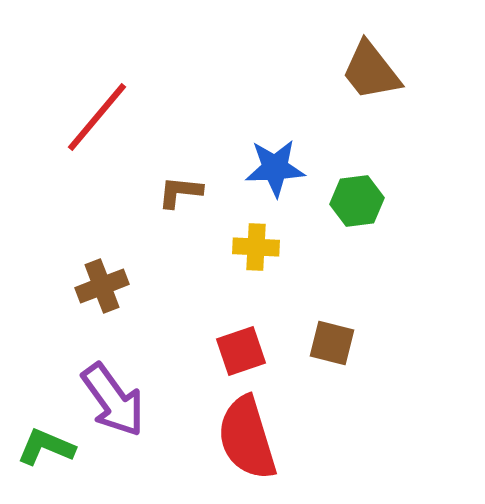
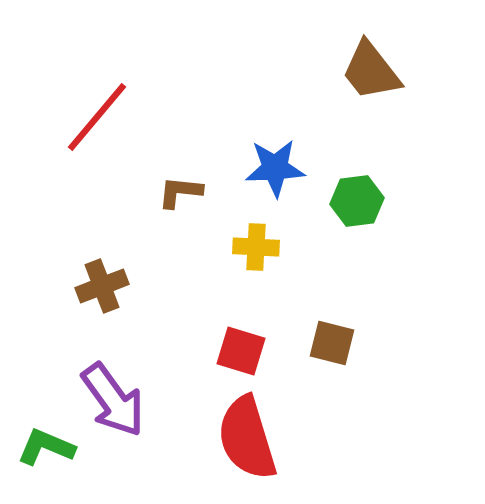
red square: rotated 36 degrees clockwise
